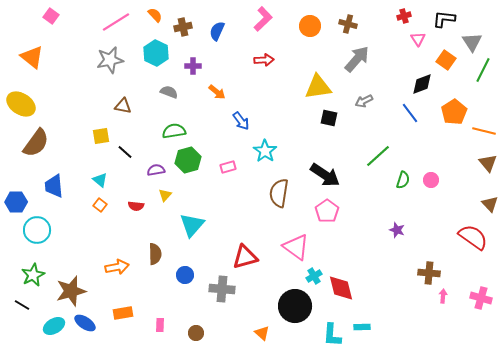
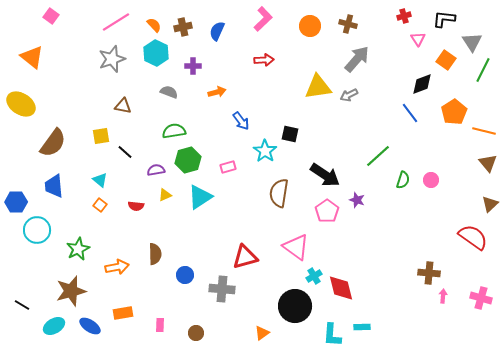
orange semicircle at (155, 15): moved 1 px left, 10 px down
gray star at (110, 60): moved 2 px right, 1 px up; rotated 8 degrees counterclockwise
orange arrow at (217, 92): rotated 54 degrees counterclockwise
gray arrow at (364, 101): moved 15 px left, 6 px up
black square at (329, 118): moved 39 px left, 16 px down
brown semicircle at (36, 143): moved 17 px right
yellow triangle at (165, 195): rotated 24 degrees clockwise
brown triangle at (490, 204): rotated 30 degrees clockwise
cyan triangle at (192, 225): moved 8 px right, 28 px up; rotated 16 degrees clockwise
purple star at (397, 230): moved 40 px left, 30 px up
green star at (33, 275): moved 45 px right, 26 px up
blue ellipse at (85, 323): moved 5 px right, 3 px down
orange triangle at (262, 333): rotated 42 degrees clockwise
